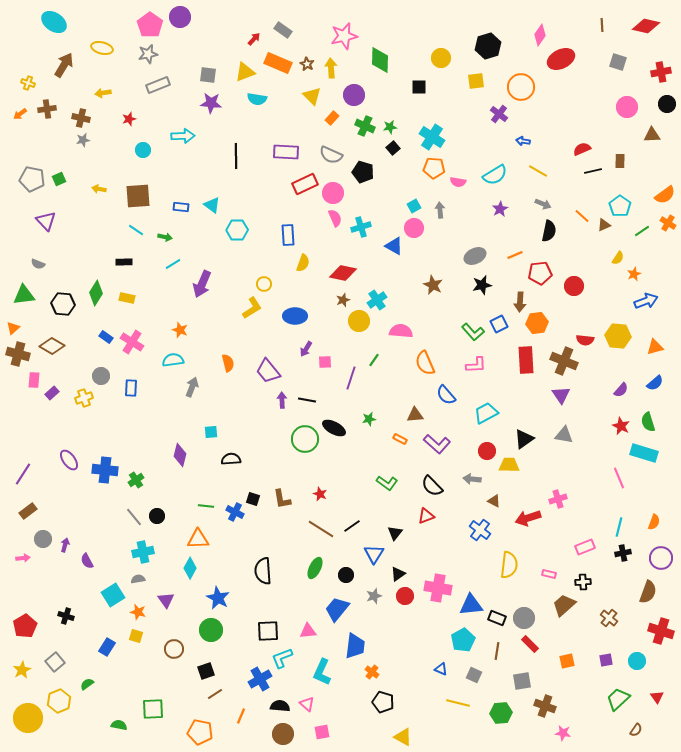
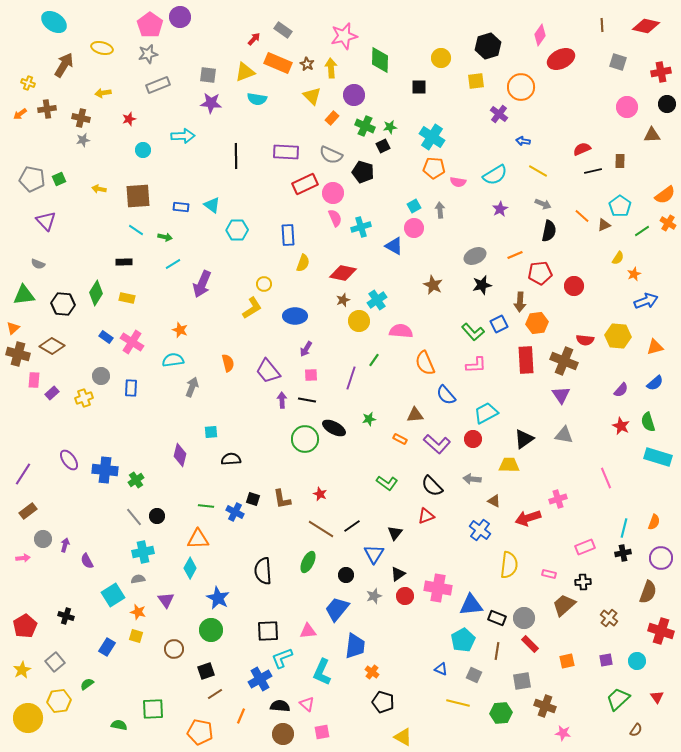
black square at (393, 148): moved 10 px left, 2 px up; rotated 16 degrees clockwise
pink square at (325, 362): moved 14 px left, 13 px down
red circle at (487, 451): moved 14 px left, 12 px up
cyan rectangle at (644, 453): moved 14 px right, 4 px down
pink line at (619, 478): moved 13 px left
cyan line at (619, 527): moved 5 px right, 1 px down
green ellipse at (315, 568): moved 7 px left, 6 px up
yellow hexagon at (59, 701): rotated 15 degrees clockwise
